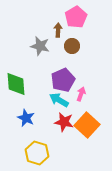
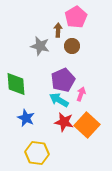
yellow hexagon: rotated 10 degrees counterclockwise
